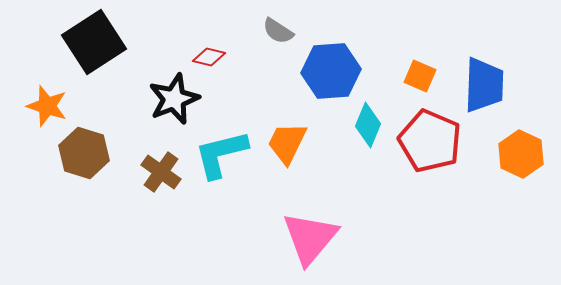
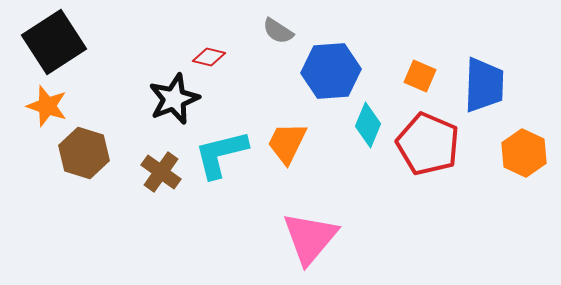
black square: moved 40 px left
red pentagon: moved 2 px left, 3 px down
orange hexagon: moved 3 px right, 1 px up
